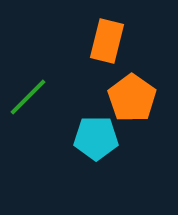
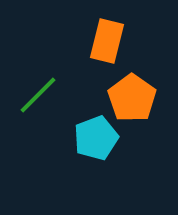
green line: moved 10 px right, 2 px up
cyan pentagon: rotated 21 degrees counterclockwise
